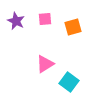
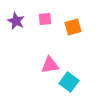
pink triangle: moved 5 px right, 1 px down; rotated 24 degrees clockwise
